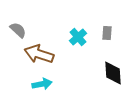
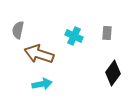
gray semicircle: rotated 120 degrees counterclockwise
cyan cross: moved 4 px left, 1 px up; rotated 24 degrees counterclockwise
black diamond: rotated 40 degrees clockwise
